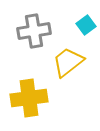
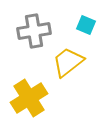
cyan square: rotated 30 degrees counterclockwise
yellow cross: rotated 24 degrees counterclockwise
